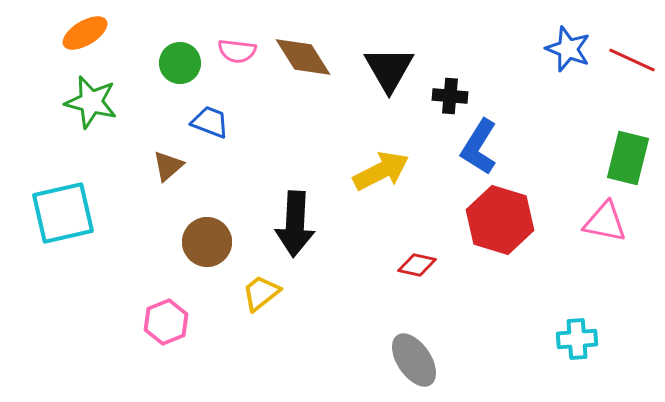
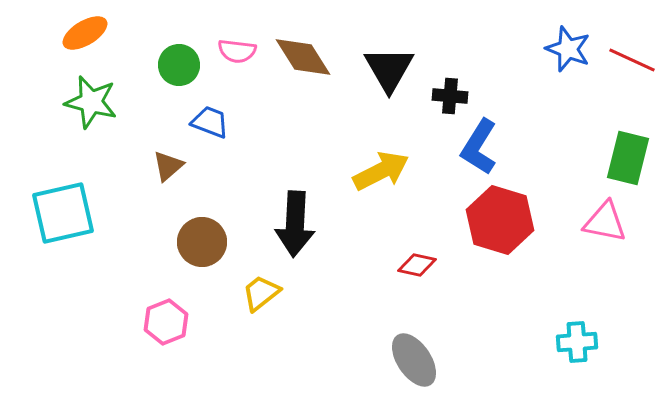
green circle: moved 1 px left, 2 px down
brown circle: moved 5 px left
cyan cross: moved 3 px down
